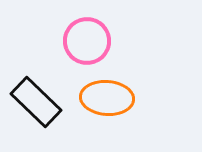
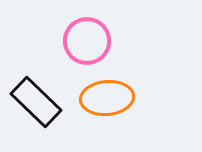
orange ellipse: rotated 9 degrees counterclockwise
